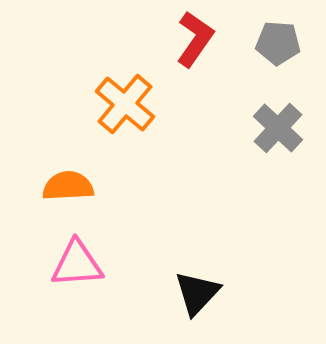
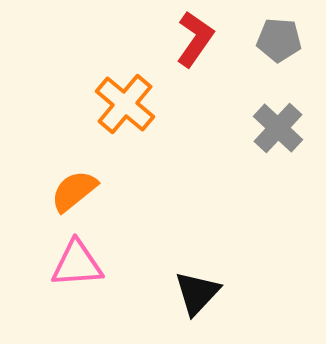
gray pentagon: moved 1 px right, 3 px up
orange semicircle: moved 6 px right, 5 px down; rotated 36 degrees counterclockwise
